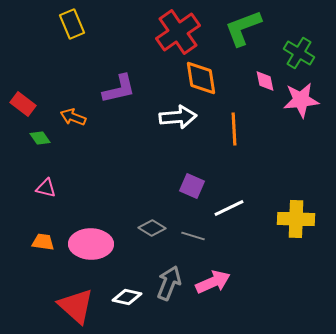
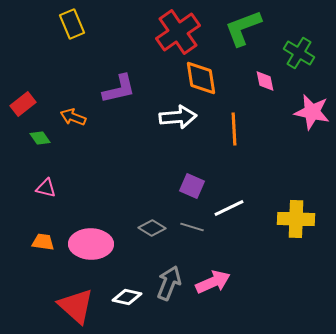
pink star: moved 11 px right, 12 px down; rotated 18 degrees clockwise
red rectangle: rotated 75 degrees counterclockwise
gray line: moved 1 px left, 9 px up
